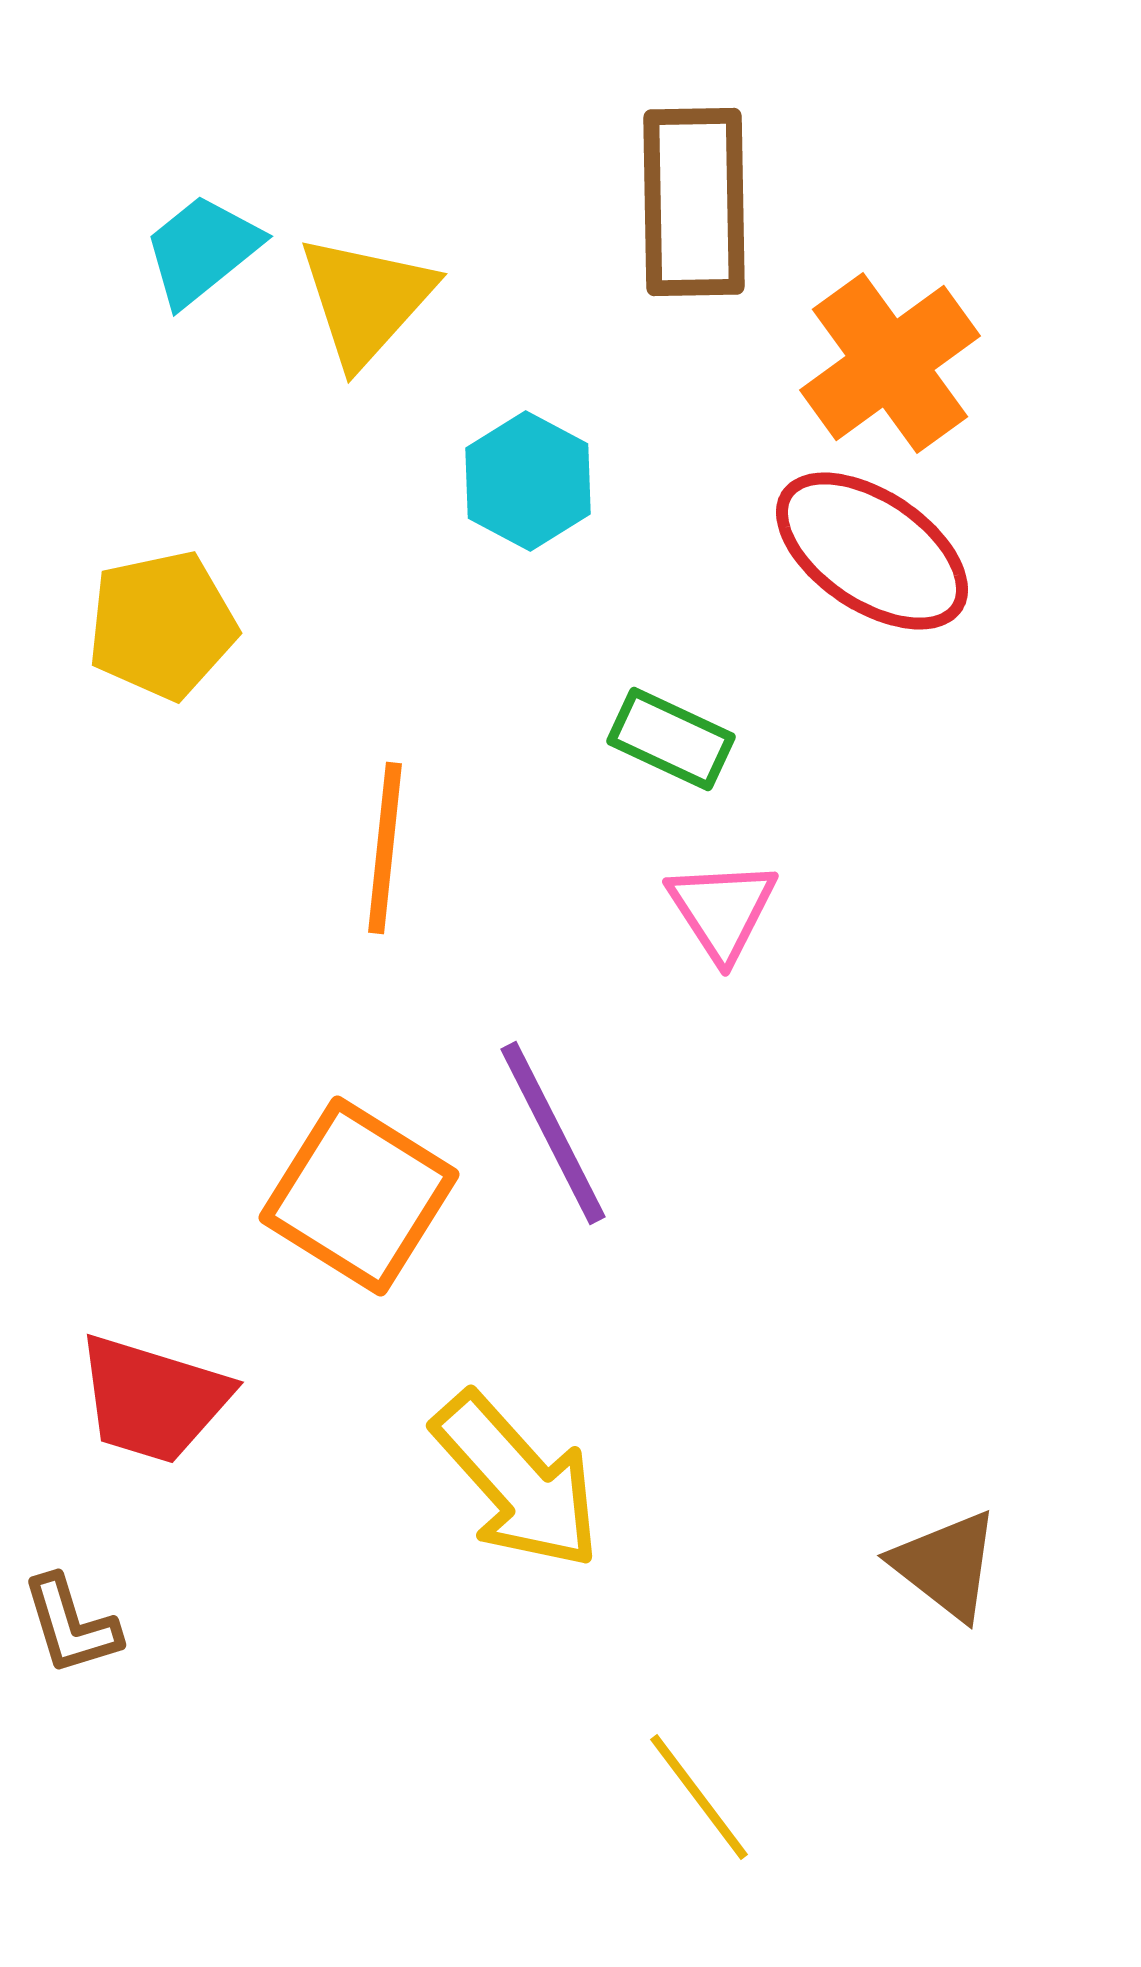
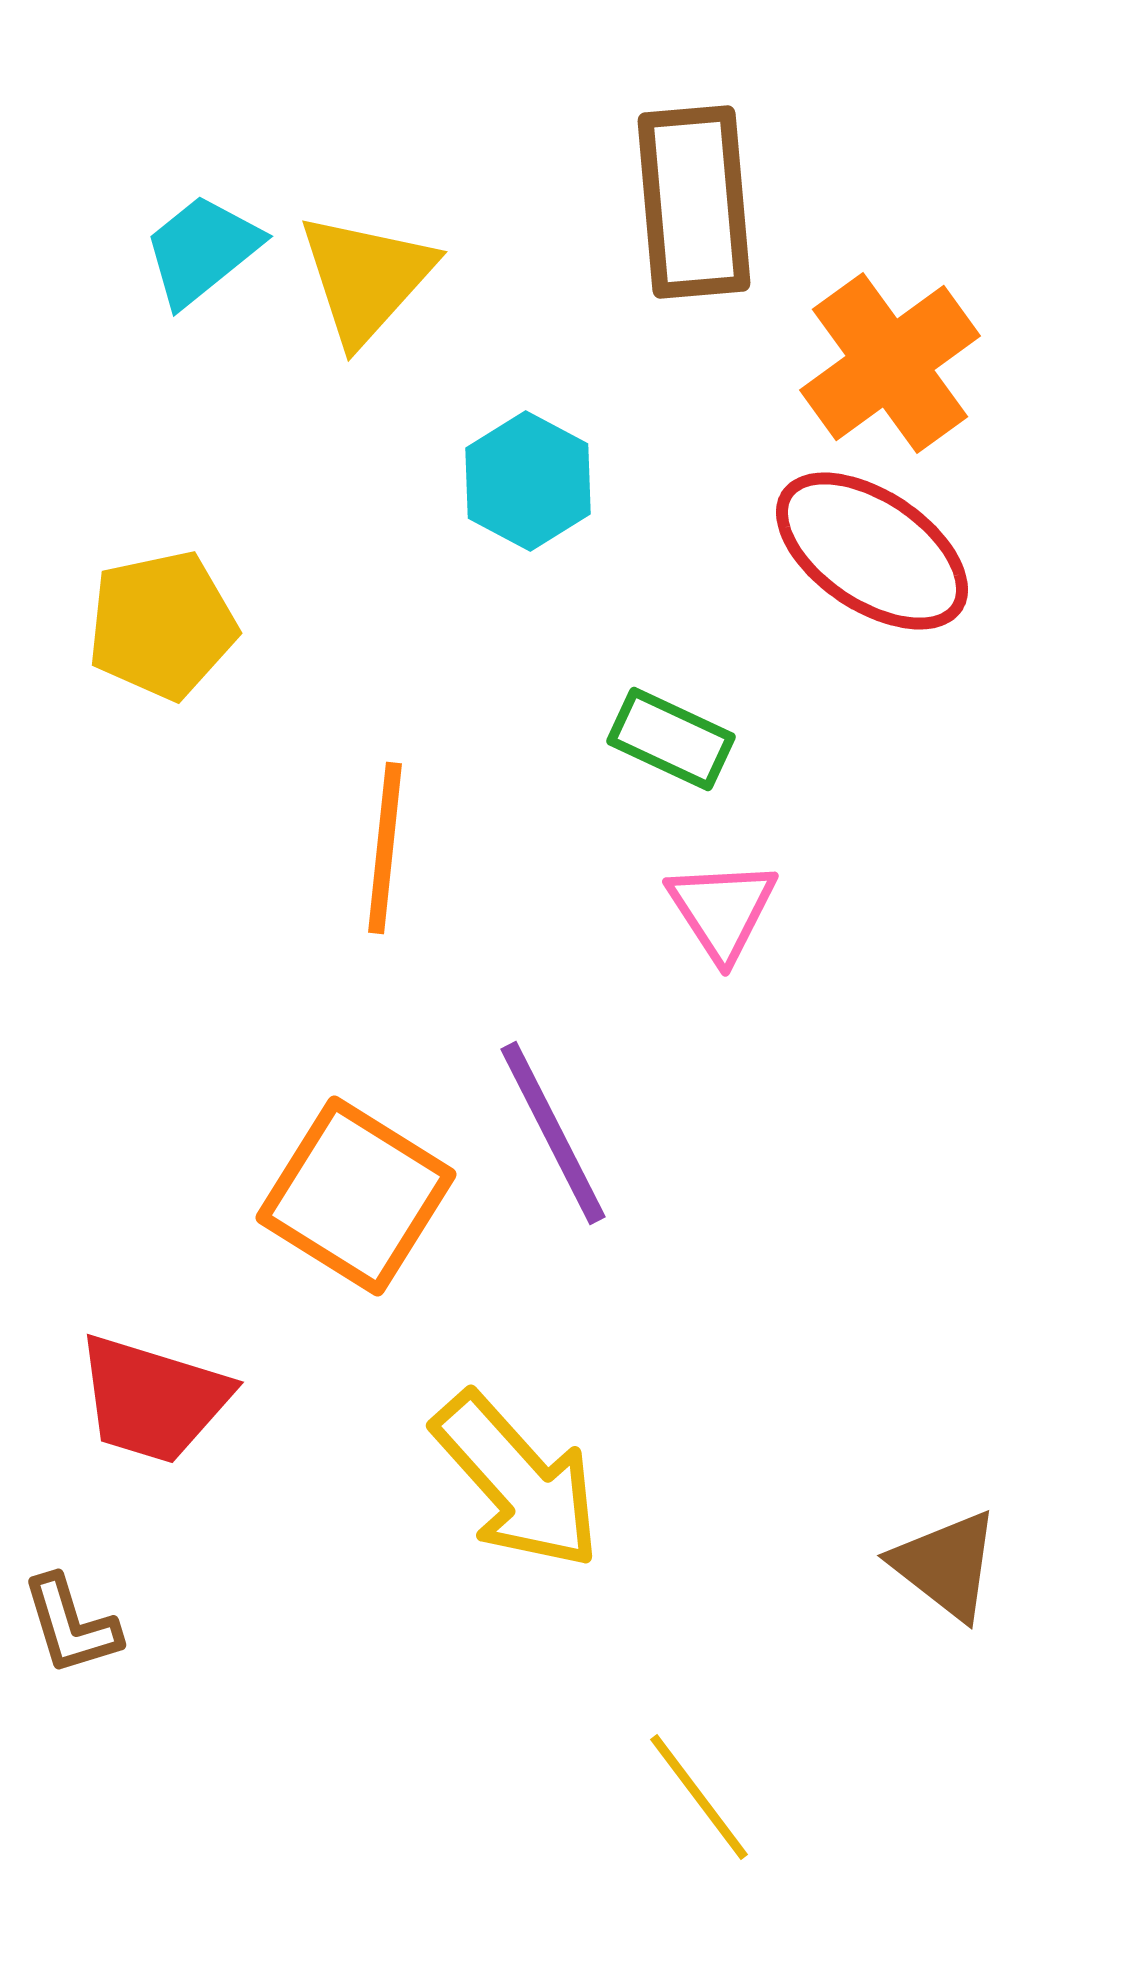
brown rectangle: rotated 4 degrees counterclockwise
yellow triangle: moved 22 px up
orange square: moved 3 px left
